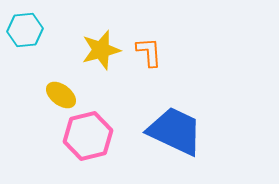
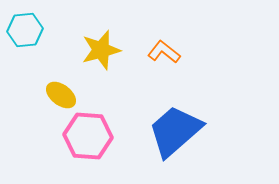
orange L-shape: moved 15 px right; rotated 48 degrees counterclockwise
blue trapezoid: rotated 66 degrees counterclockwise
pink hexagon: rotated 18 degrees clockwise
